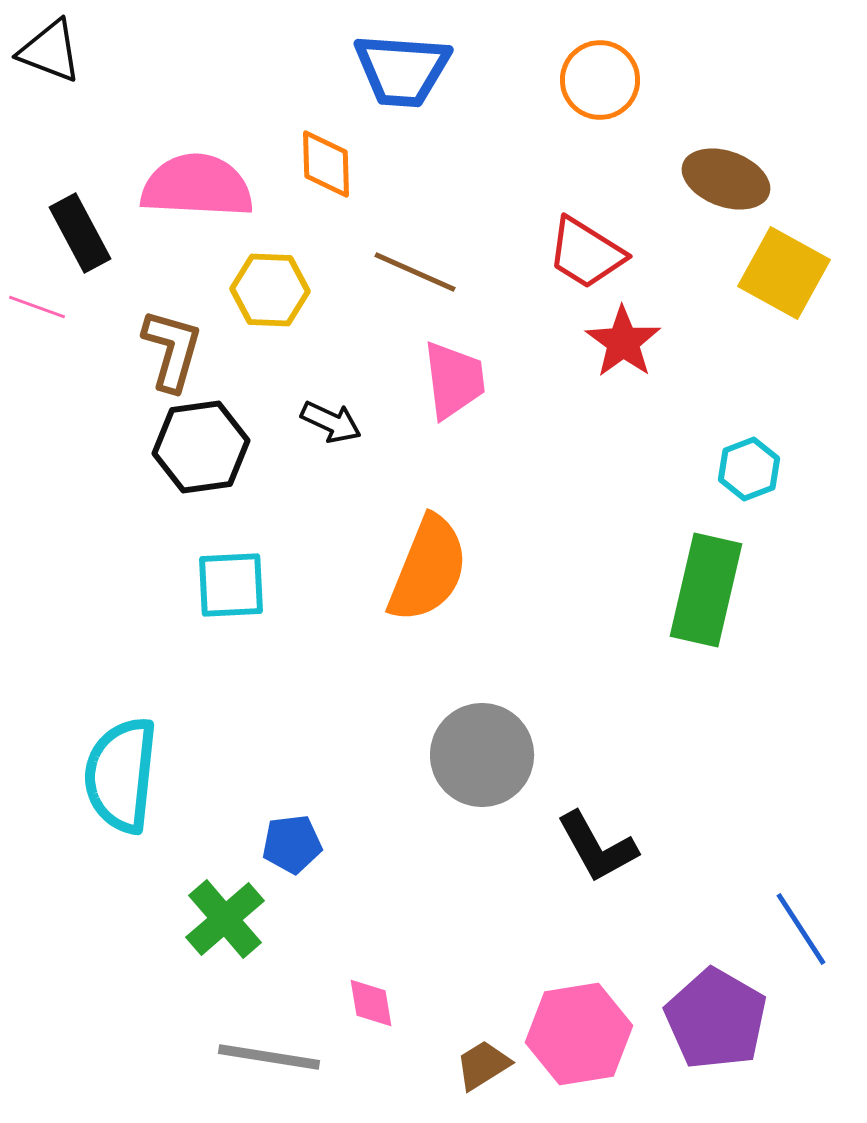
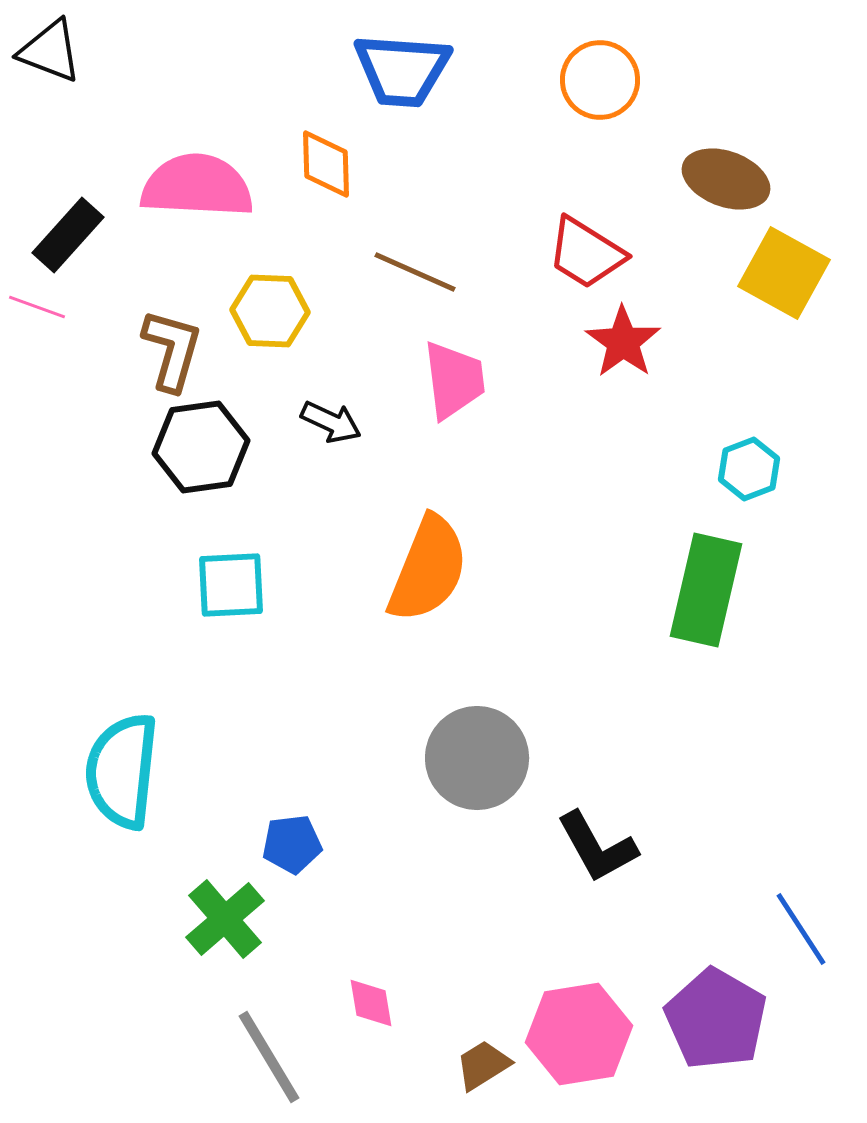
black rectangle: moved 12 px left, 2 px down; rotated 70 degrees clockwise
yellow hexagon: moved 21 px down
gray circle: moved 5 px left, 3 px down
cyan semicircle: moved 1 px right, 4 px up
gray line: rotated 50 degrees clockwise
